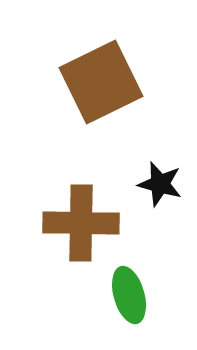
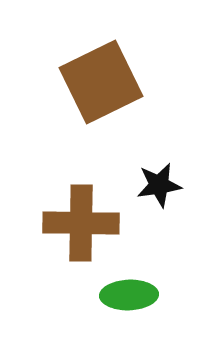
black star: moved 1 px left, 1 px down; rotated 24 degrees counterclockwise
green ellipse: rotated 76 degrees counterclockwise
